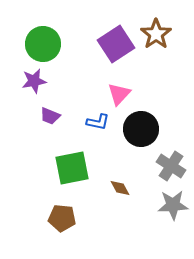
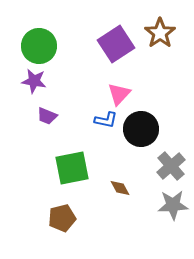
brown star: moved 4 px right, 1 px up
green circle: moved 4 px left, 2 px down
purple star: rotated 20 degrees clockwise
purple trapezoid: moved 3 px left
blue L-shape: moved 8 px right, 2 px up
gray cross: rotated 16 degrees clockwise
brown pentagon: rotated 20 degrees counterclockwise
